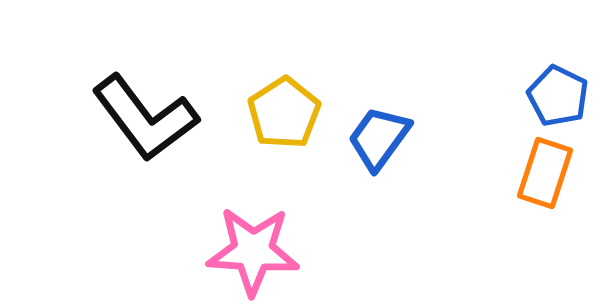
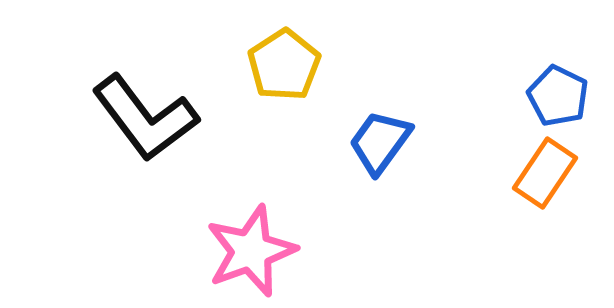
yellow pentagon: moved 48 px up
blue trapezoid: moved 1 px right, 4 px down
orange rectangle: rotated 16 degrees clockwise
pink star: moved 2 px left; rotated 24 degrees counterclockwise
